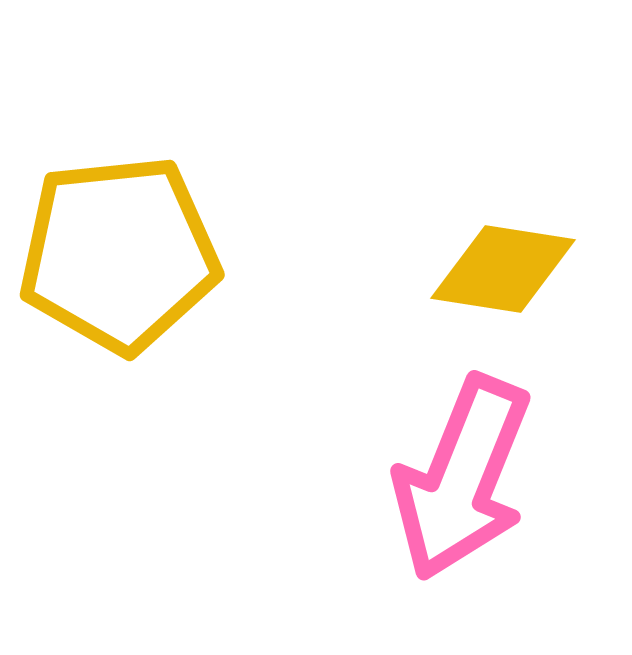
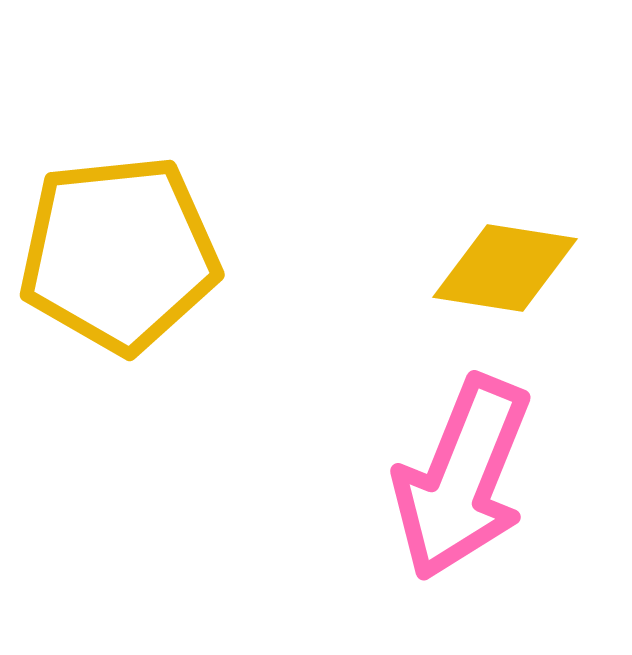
yellow diamond: moved 2 px right, 1 px up
